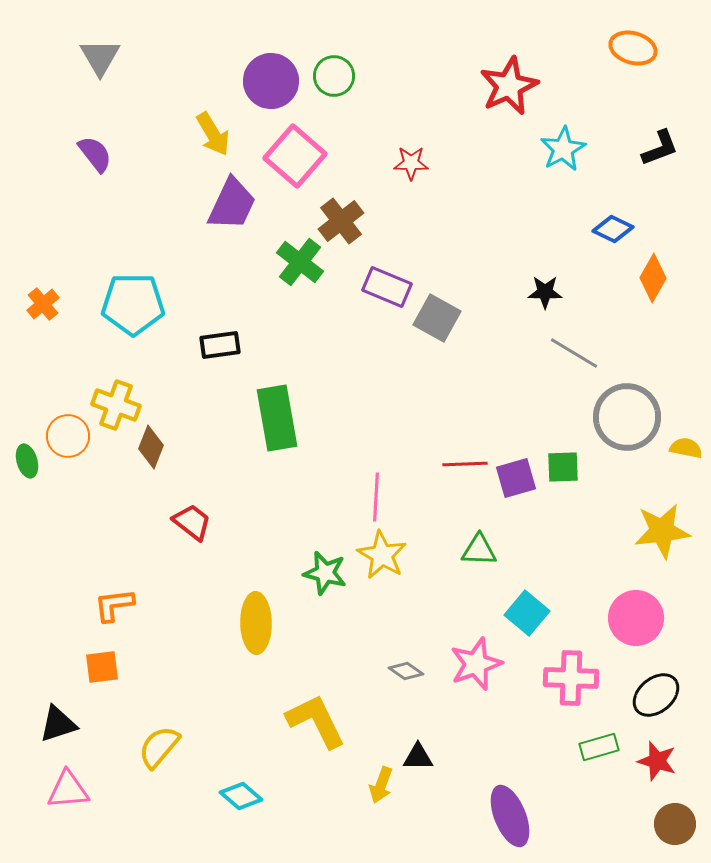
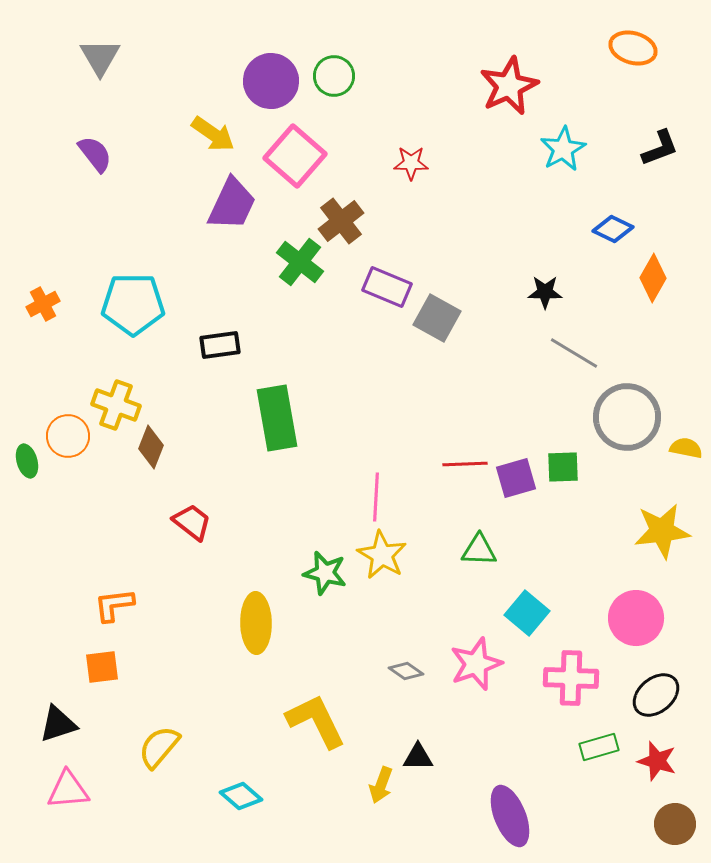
yellow arrow at (213, 134): rotated 24 degrees counterclockwise
orange cross at (43, 304): rotated 12 degrees clockwise
